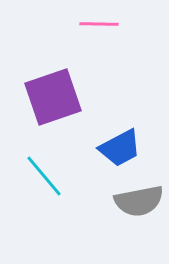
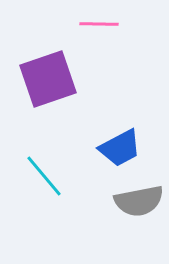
purple square: moved 5 px left, 18 px up
